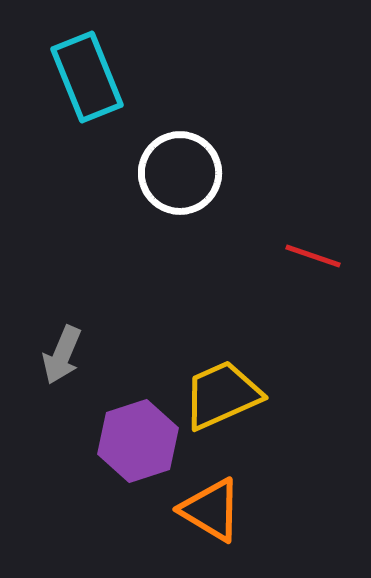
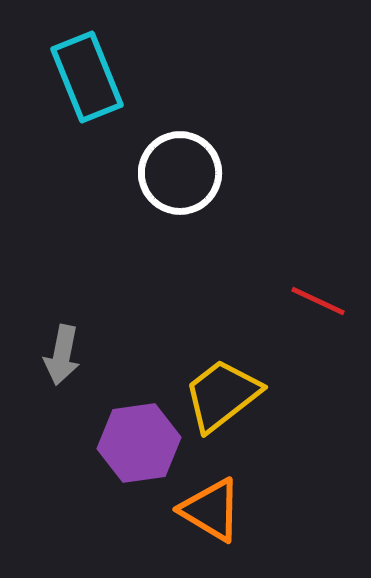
red line: moved 5 px right, 45 px down; rotated 6 degrees clockwise
gray arrow: rotated 12 degrees counterclockwise
yellow trapezoid: rotated 14 degrees counterclockwise
purple hexagon: moved 1 px right, 2 px down; rotated 10 degrees clockwise
